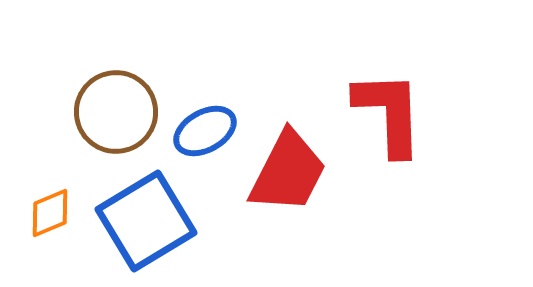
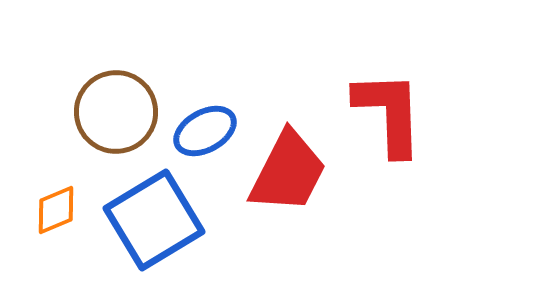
orange diamond: moved 6 px right, 3 px up
blue square: moved 8 px right, 1 px up
